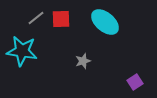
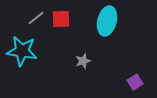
cyan ellipse: moved 2 px right, 1 px up; rotated 64 degrees clockwise
